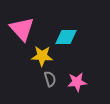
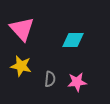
cyan diamond: moved 7 px right, 3 px down
yellow star: moved 21 px left, 10 px down; rotated 10 degrees clockwise
gray semicircle: rotated 21 degrees clockwise
